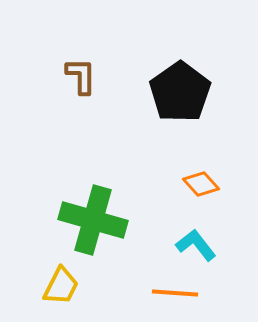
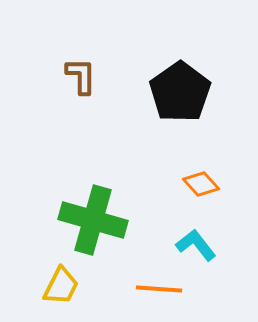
orange line: moved 16 px left, 4 px up
